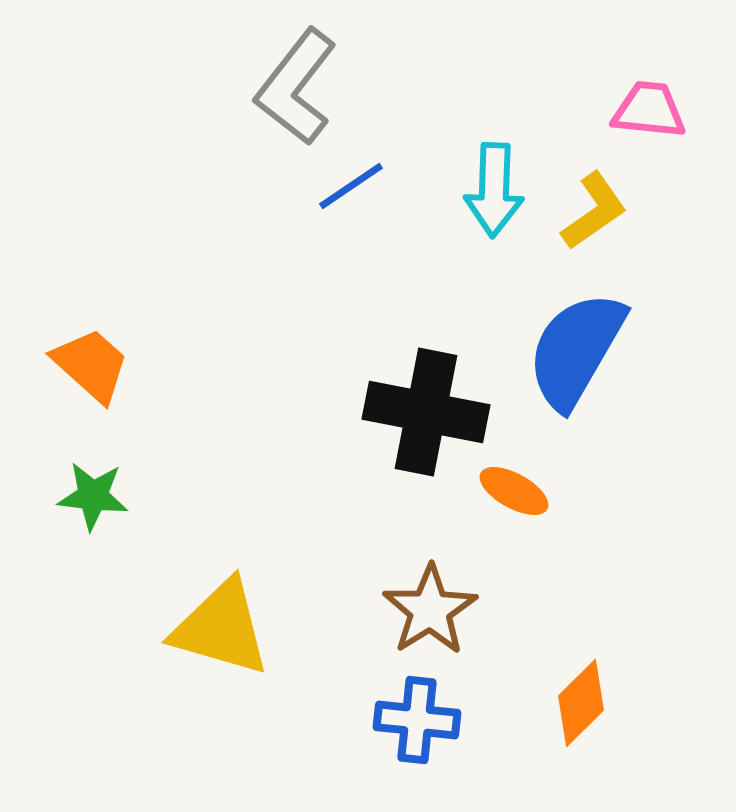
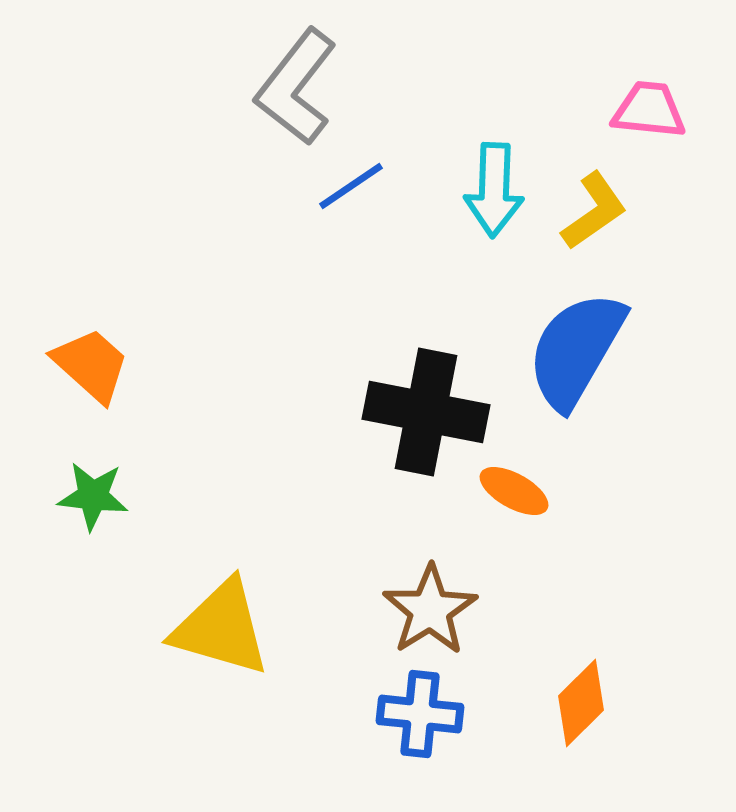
blue cross: moved 3 px right, 6 px up
